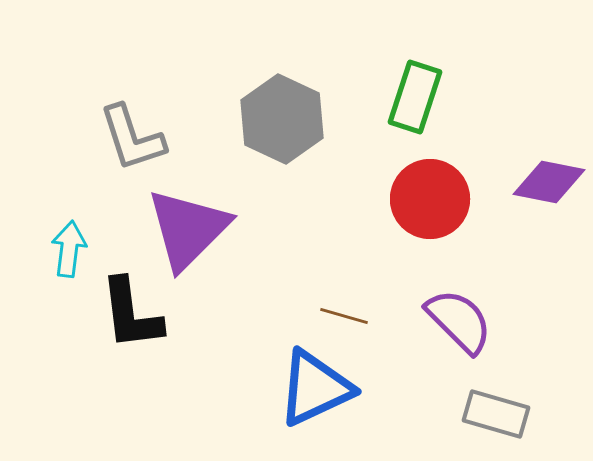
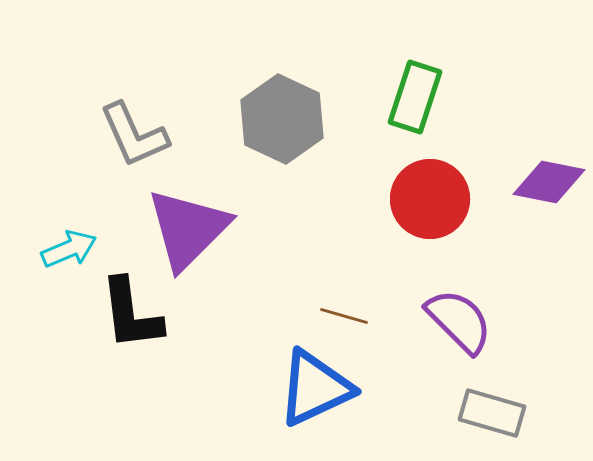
gray L-shape: moved 2 px right, 3 px up; rotated 6 degrees counterclockwise
cyan arrow: rotated 60 degrees clockwise
gray rectangle: moved 4 px left, 1 px up
